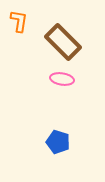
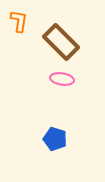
brown rectangle: moved 2 px left
blue pentagon: moved 3 px left, 3 px up
